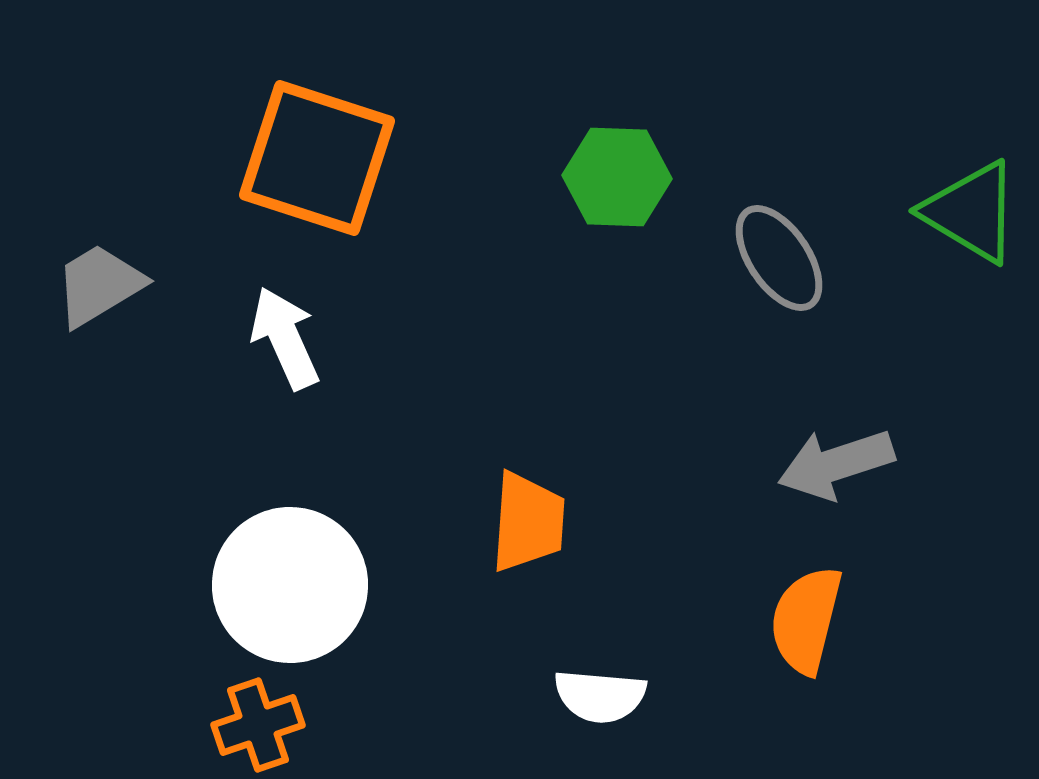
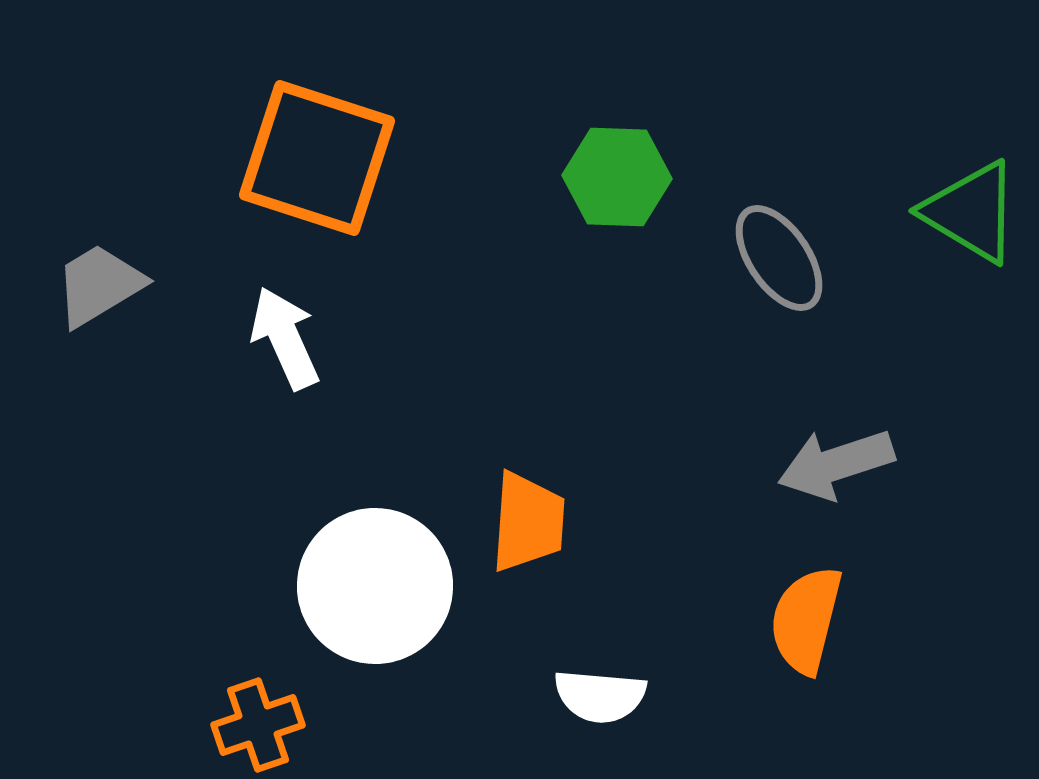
white circle: moved 85 px right, 1 px down
